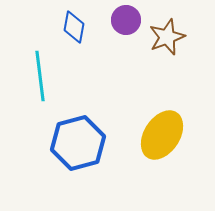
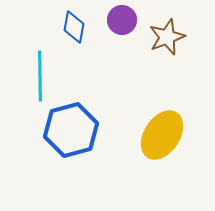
purple circle: moved 4 px left
cyan line: rotated 6 degrees clockwise
blue hexagon: moved 7 px left, 13 px up
